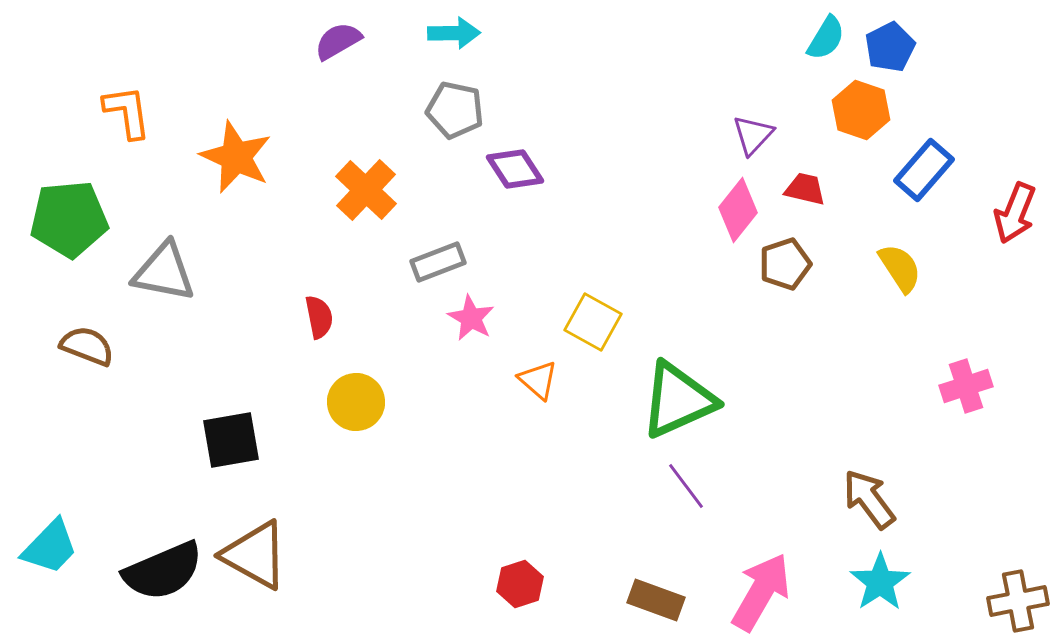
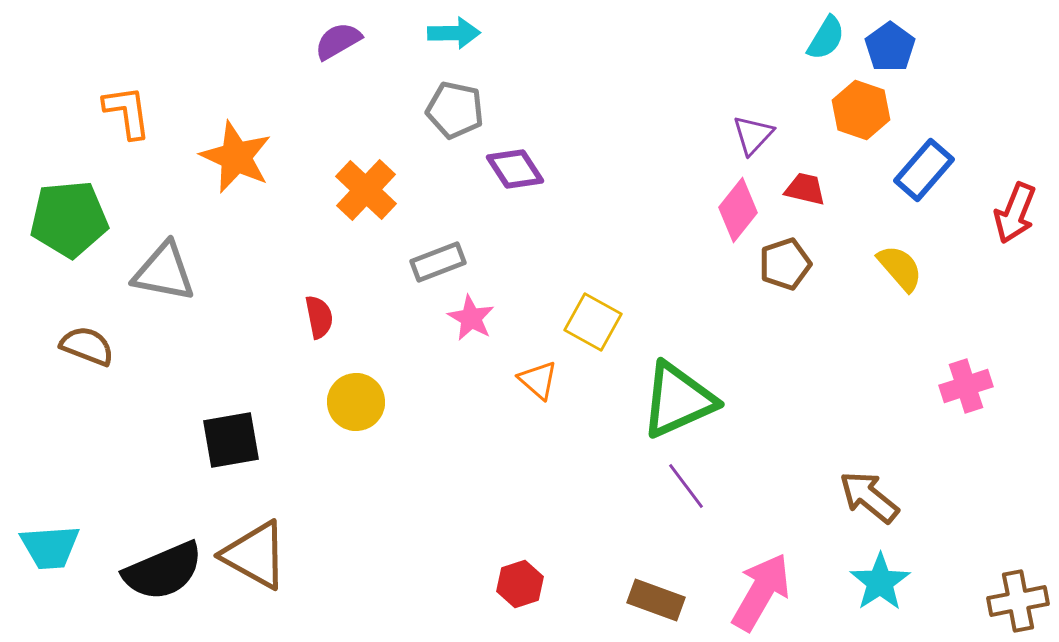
blue pentagon: rotated 9 degrees counterclockwise
yellow semicircle: rotated 8 degrees counterclockwise
brown arrow: moved 2 px up; rotated 14 degrees counterclockwise
cyan trapezoid: rotated 42 degrees clockwise
